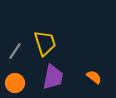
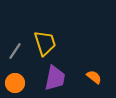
purple trapezoid: moved 2 px right, 1 px down
